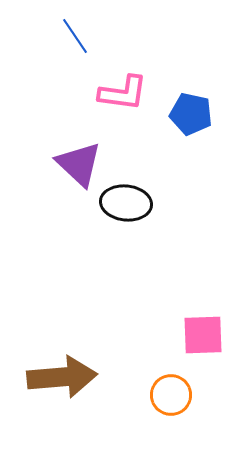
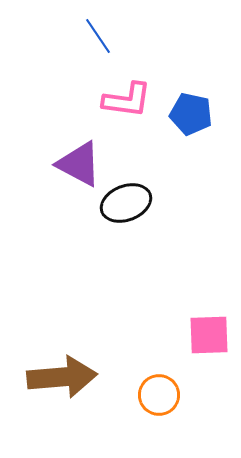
blue line: moved 23 px right
pink L-shape: moved 4 px right, 7 px down
purple triangle: rotated 15 degrees counterclockwise
black ellipse: rotated 27 degrees counterclockwise
pink square: moved 6 px right
orange circle: moved 12 px left
